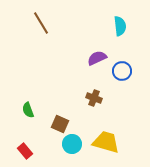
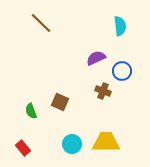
brown line: rotated 15 degrees counterclockwise
purple semicircle: moved 1 px left
brown cross: moved 9 px right, 7 px up
green semicircle: moved 3 px right, 1 px down
brown square: moved 22 px up
yellow trapezoid: rotated 16 degrees counterclockwise
red rectangle: moved 2 px left, 3 px up
